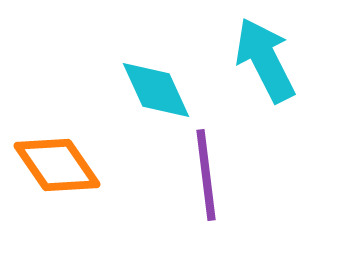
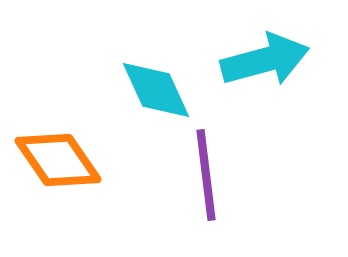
cyan arrow: rotated 102 degrees clockwise
orange diamond: moved 1 px right, 5 px up
